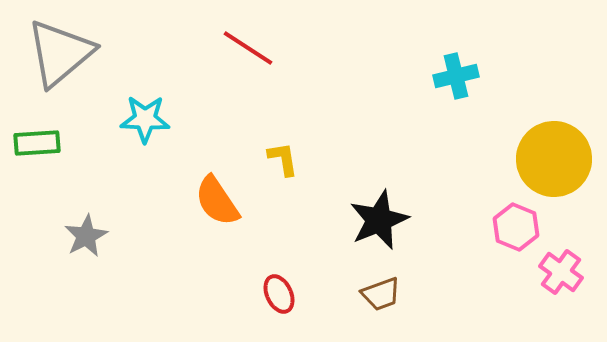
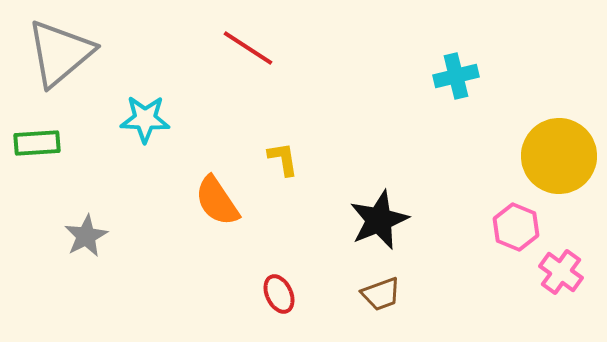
yellow circle: moved 5 px right, 3 px up
